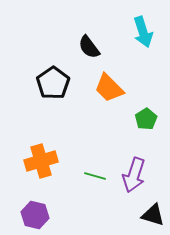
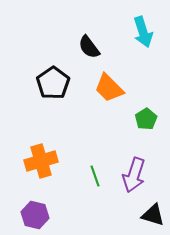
green line: rotated 55 degrees clockwise
